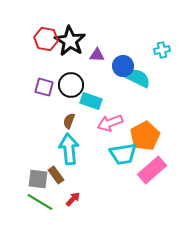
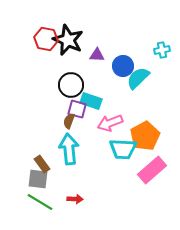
black star: moved 2 px left, 1 px up; rotated 8 degrees counterclockwise
cyan semicircle: rotated 70 degrees counterclockwise
purple square: moved 33 px right, 22 px down
cyan trapezoid: moved 5 px up; rotated 12 degrees clockwise
brown rectangle: moved 14 px left, 11 px up
red arrow: moved 2 px right; rotated 49 degrees clockwise
